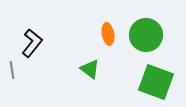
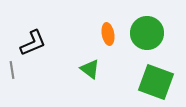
green circle: moved 1 px right, 2 px up
black L-shape: moved 1 px right; rotated 28 degrees clockwise
